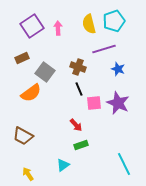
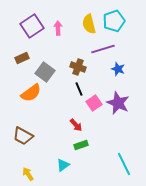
purple line: moved 1 px left
pink square: rotated 28 degrees counterclockwise
